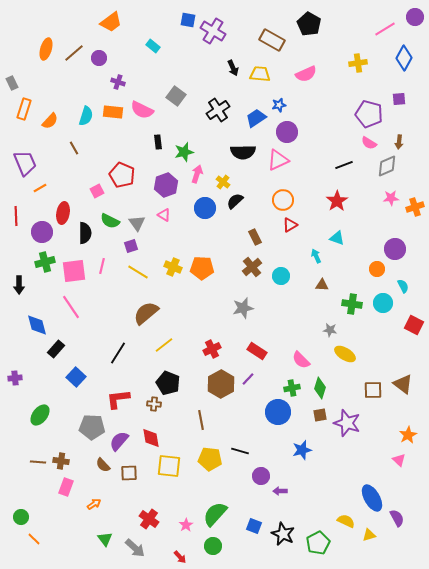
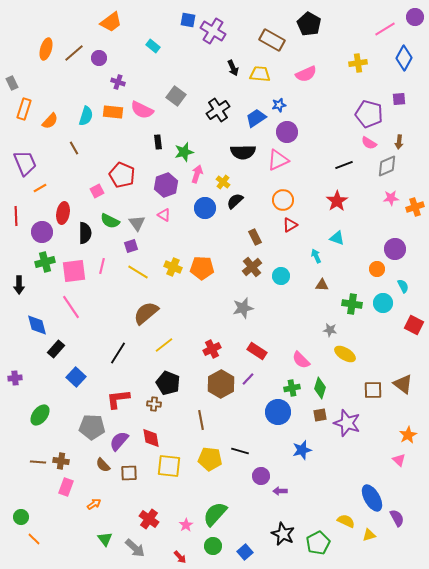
blue square at (254, 526): moved 9 px left, 26 px down; rotated 28 degrees clockwise
